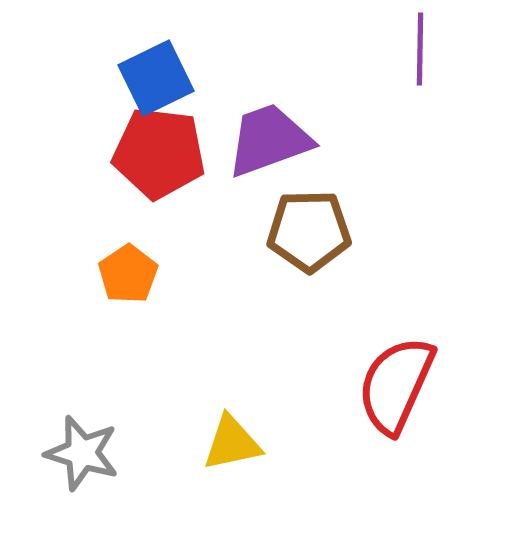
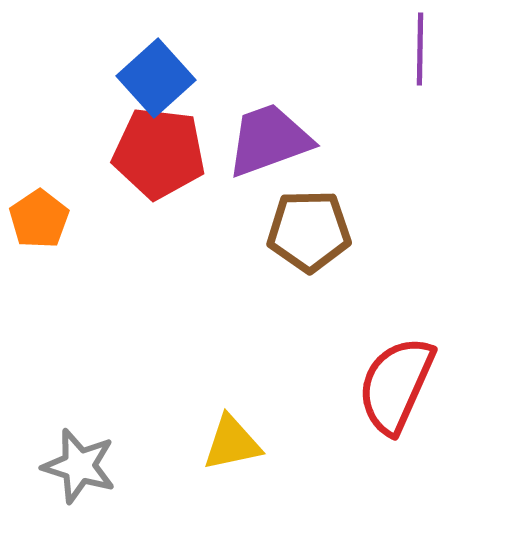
blue square: rotated 16 degrees counterclockwise
orange pentagon: moved 89 px left, 55 px up
gray star: moved 3 px left, 13 px down
